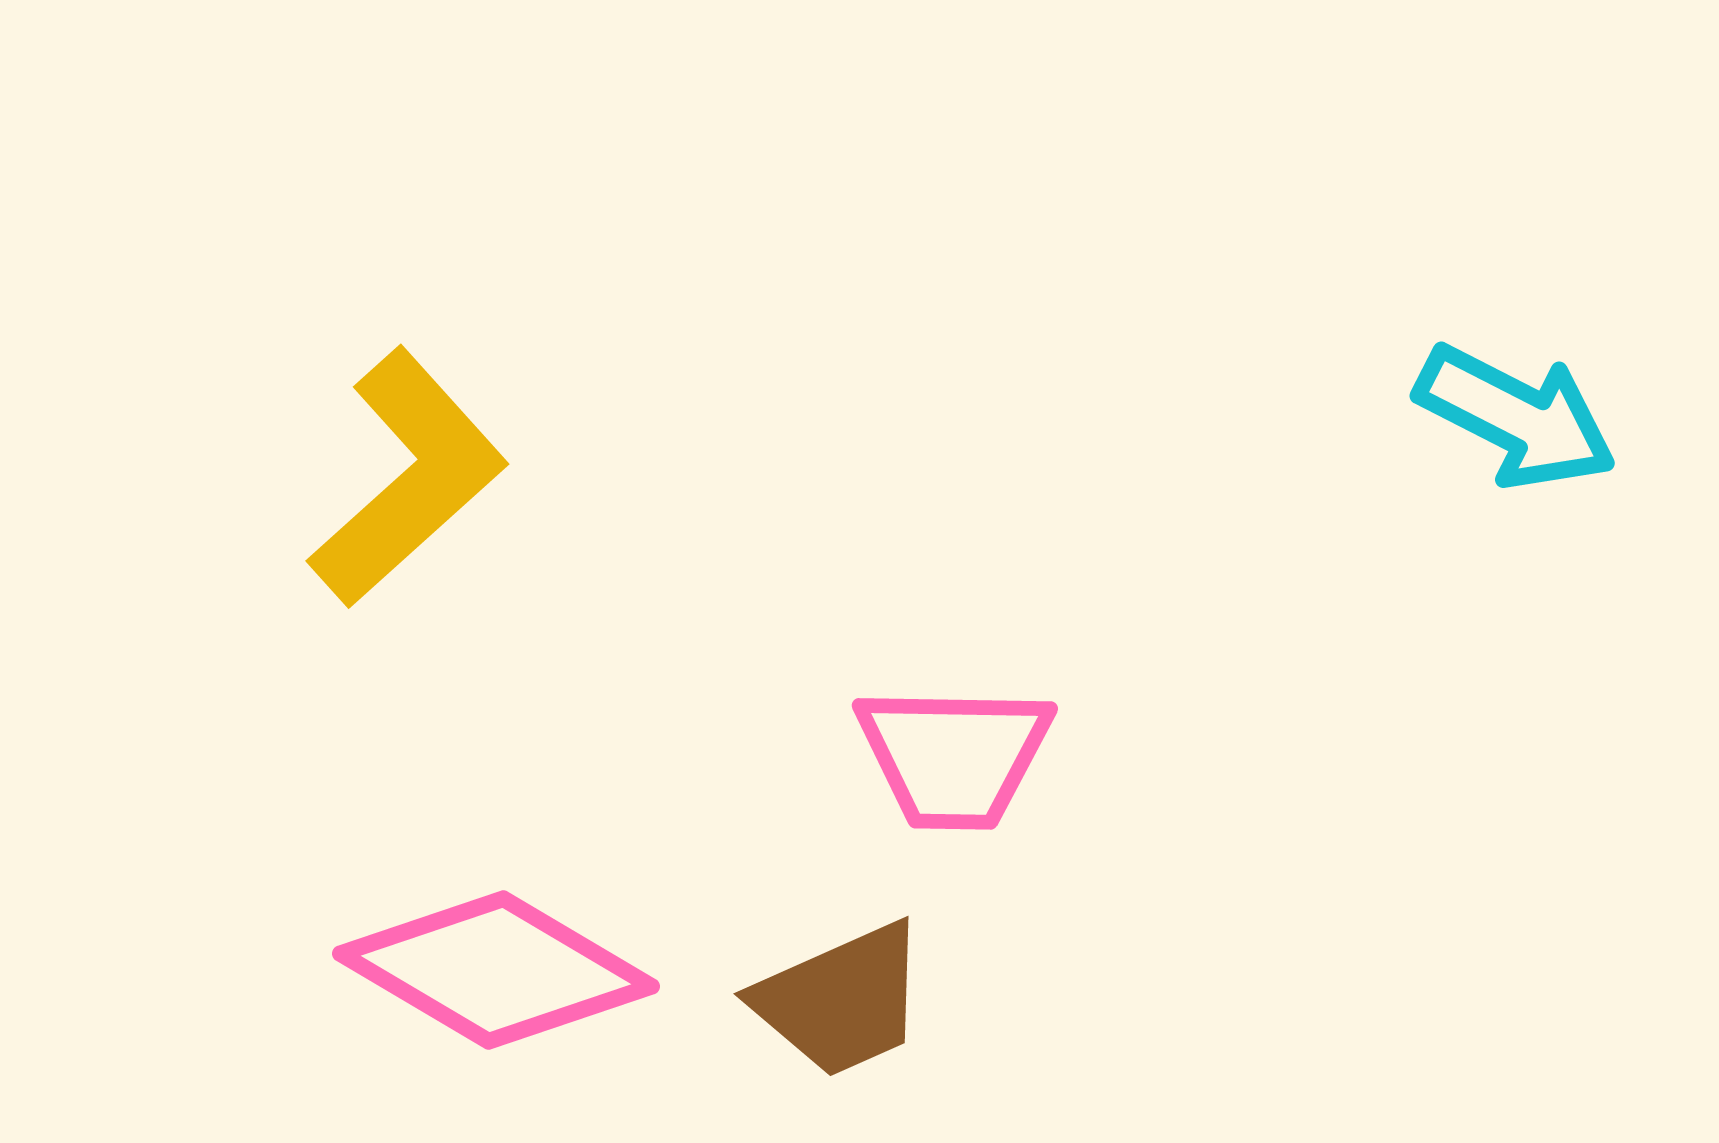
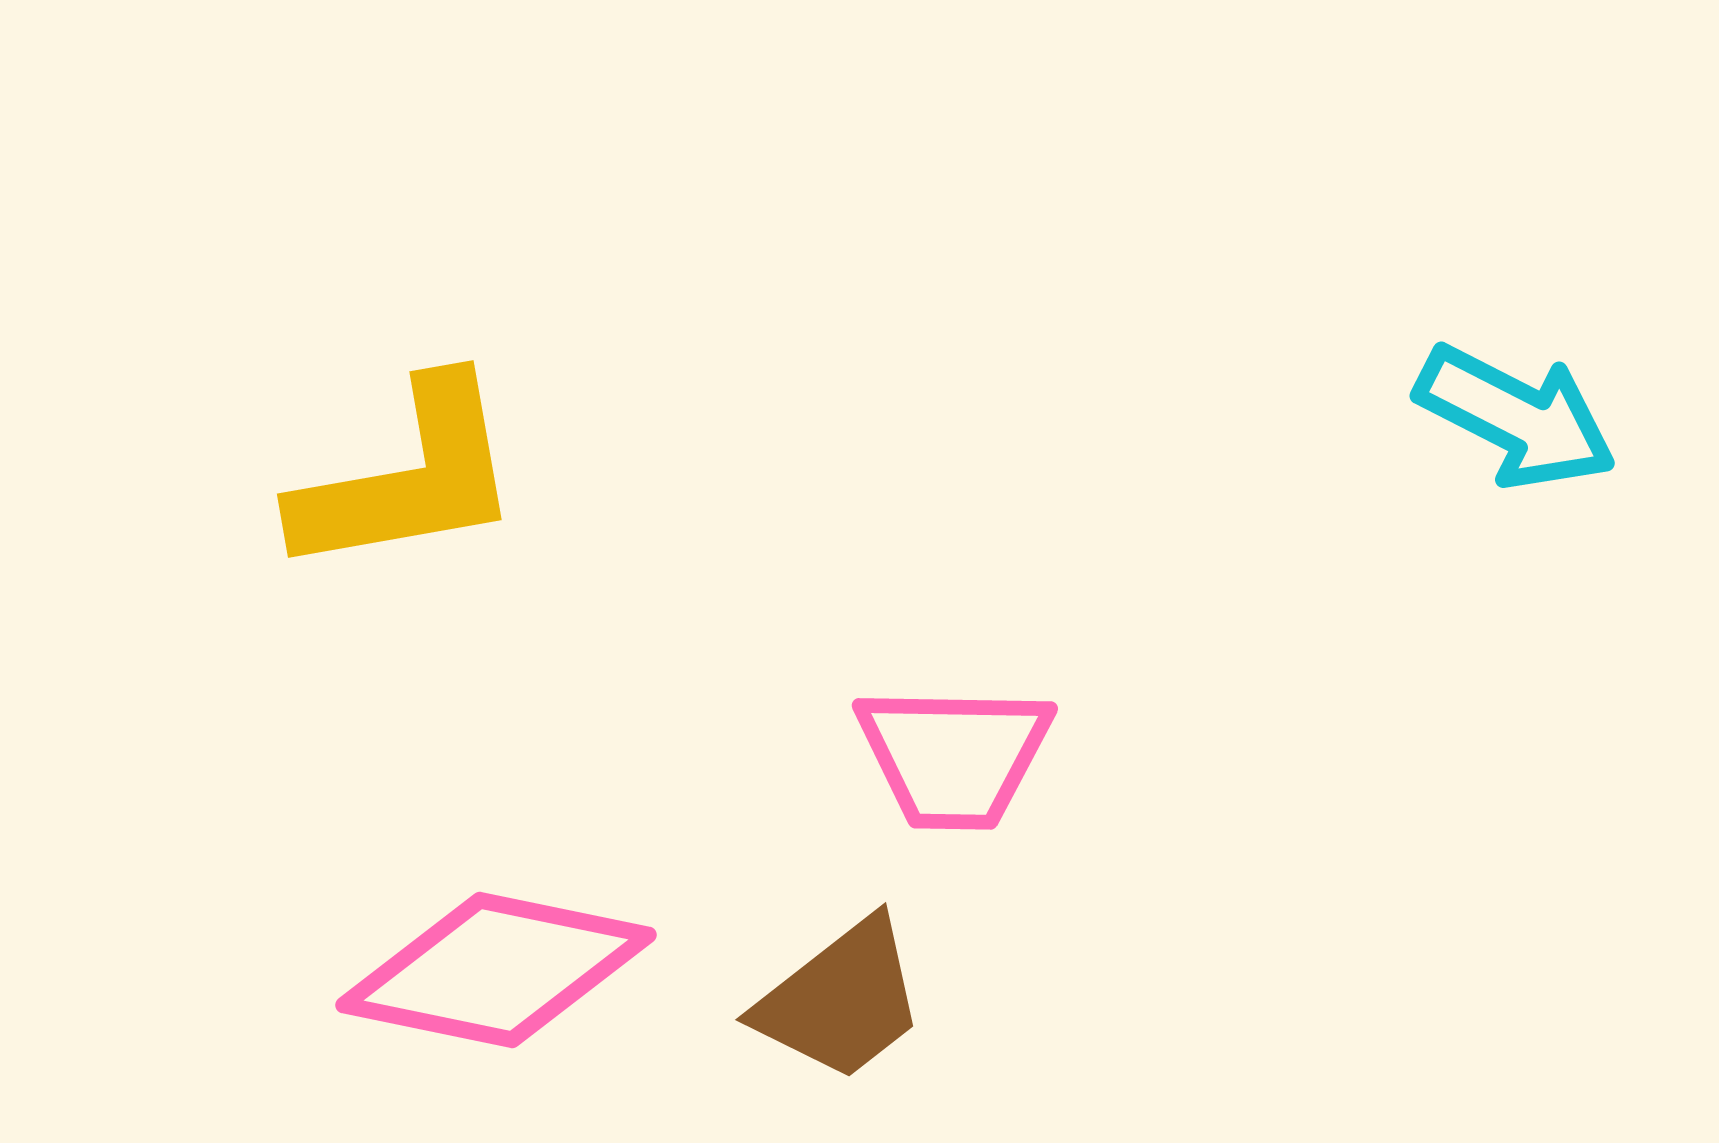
yellow L-shape: rotated 32 degrees clockwise
pink diamond: rotated 19 degrees counterclockwise
brown trapezoid: rotated 14 degrees counterclockwise
